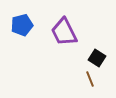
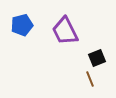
purple trapezoid: moved 1 px right, 1 px up
black square: rotated 36 degrees clockwise
